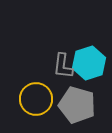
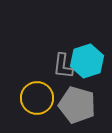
cyan hexagon: moved 2 px left, 2 px up
yellow circle: moved 1 px right, 1 px up
